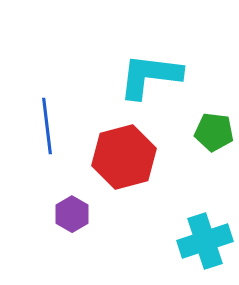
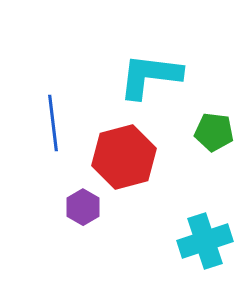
blue line: moved 6 px right, 3 px up
purple hexagon: moved 11 px right, 7 px up
